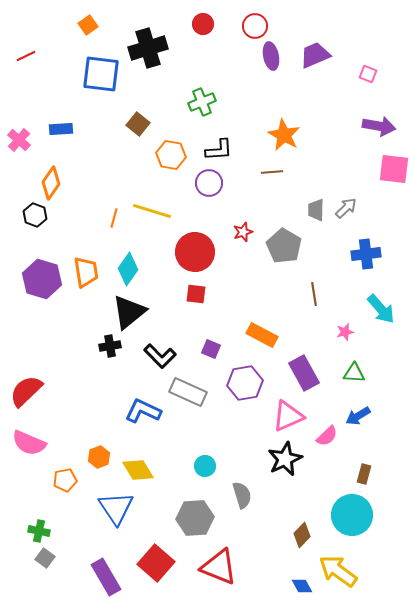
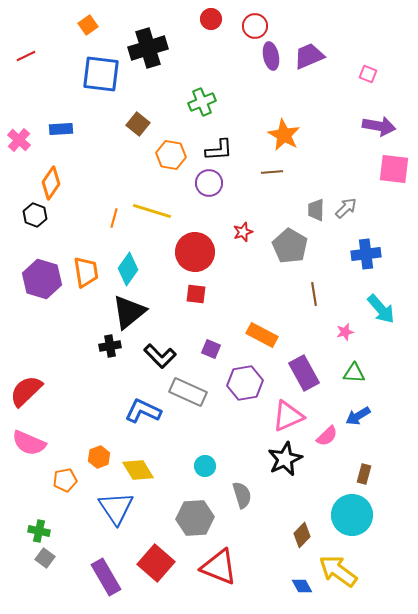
red circle at (203, 24): moved 8 px right, 5 px up
purple trapezoid at (315, 55): moved 6 px left, 1 px down
gray pentagon at (284, 246): moved 6 px right
